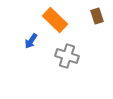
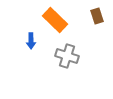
blue arrow: rotated 35 degrees counterclockwise
